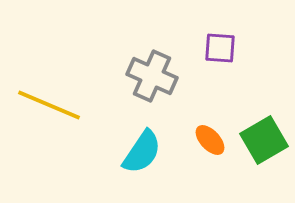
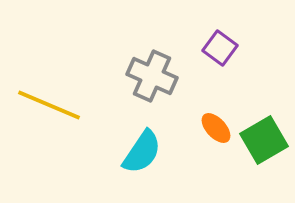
purple square: rotated 32 degrees clockwise
orange ellipse: moved 6 px right, 12 px up
